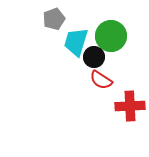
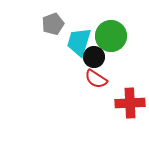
gray pentagon: moved 1 px left, 5 px down
cyan trapezoid: moved 3 px right
red semicircle: moved 5 px left, 1 px up
red cross: moved 3 px up
